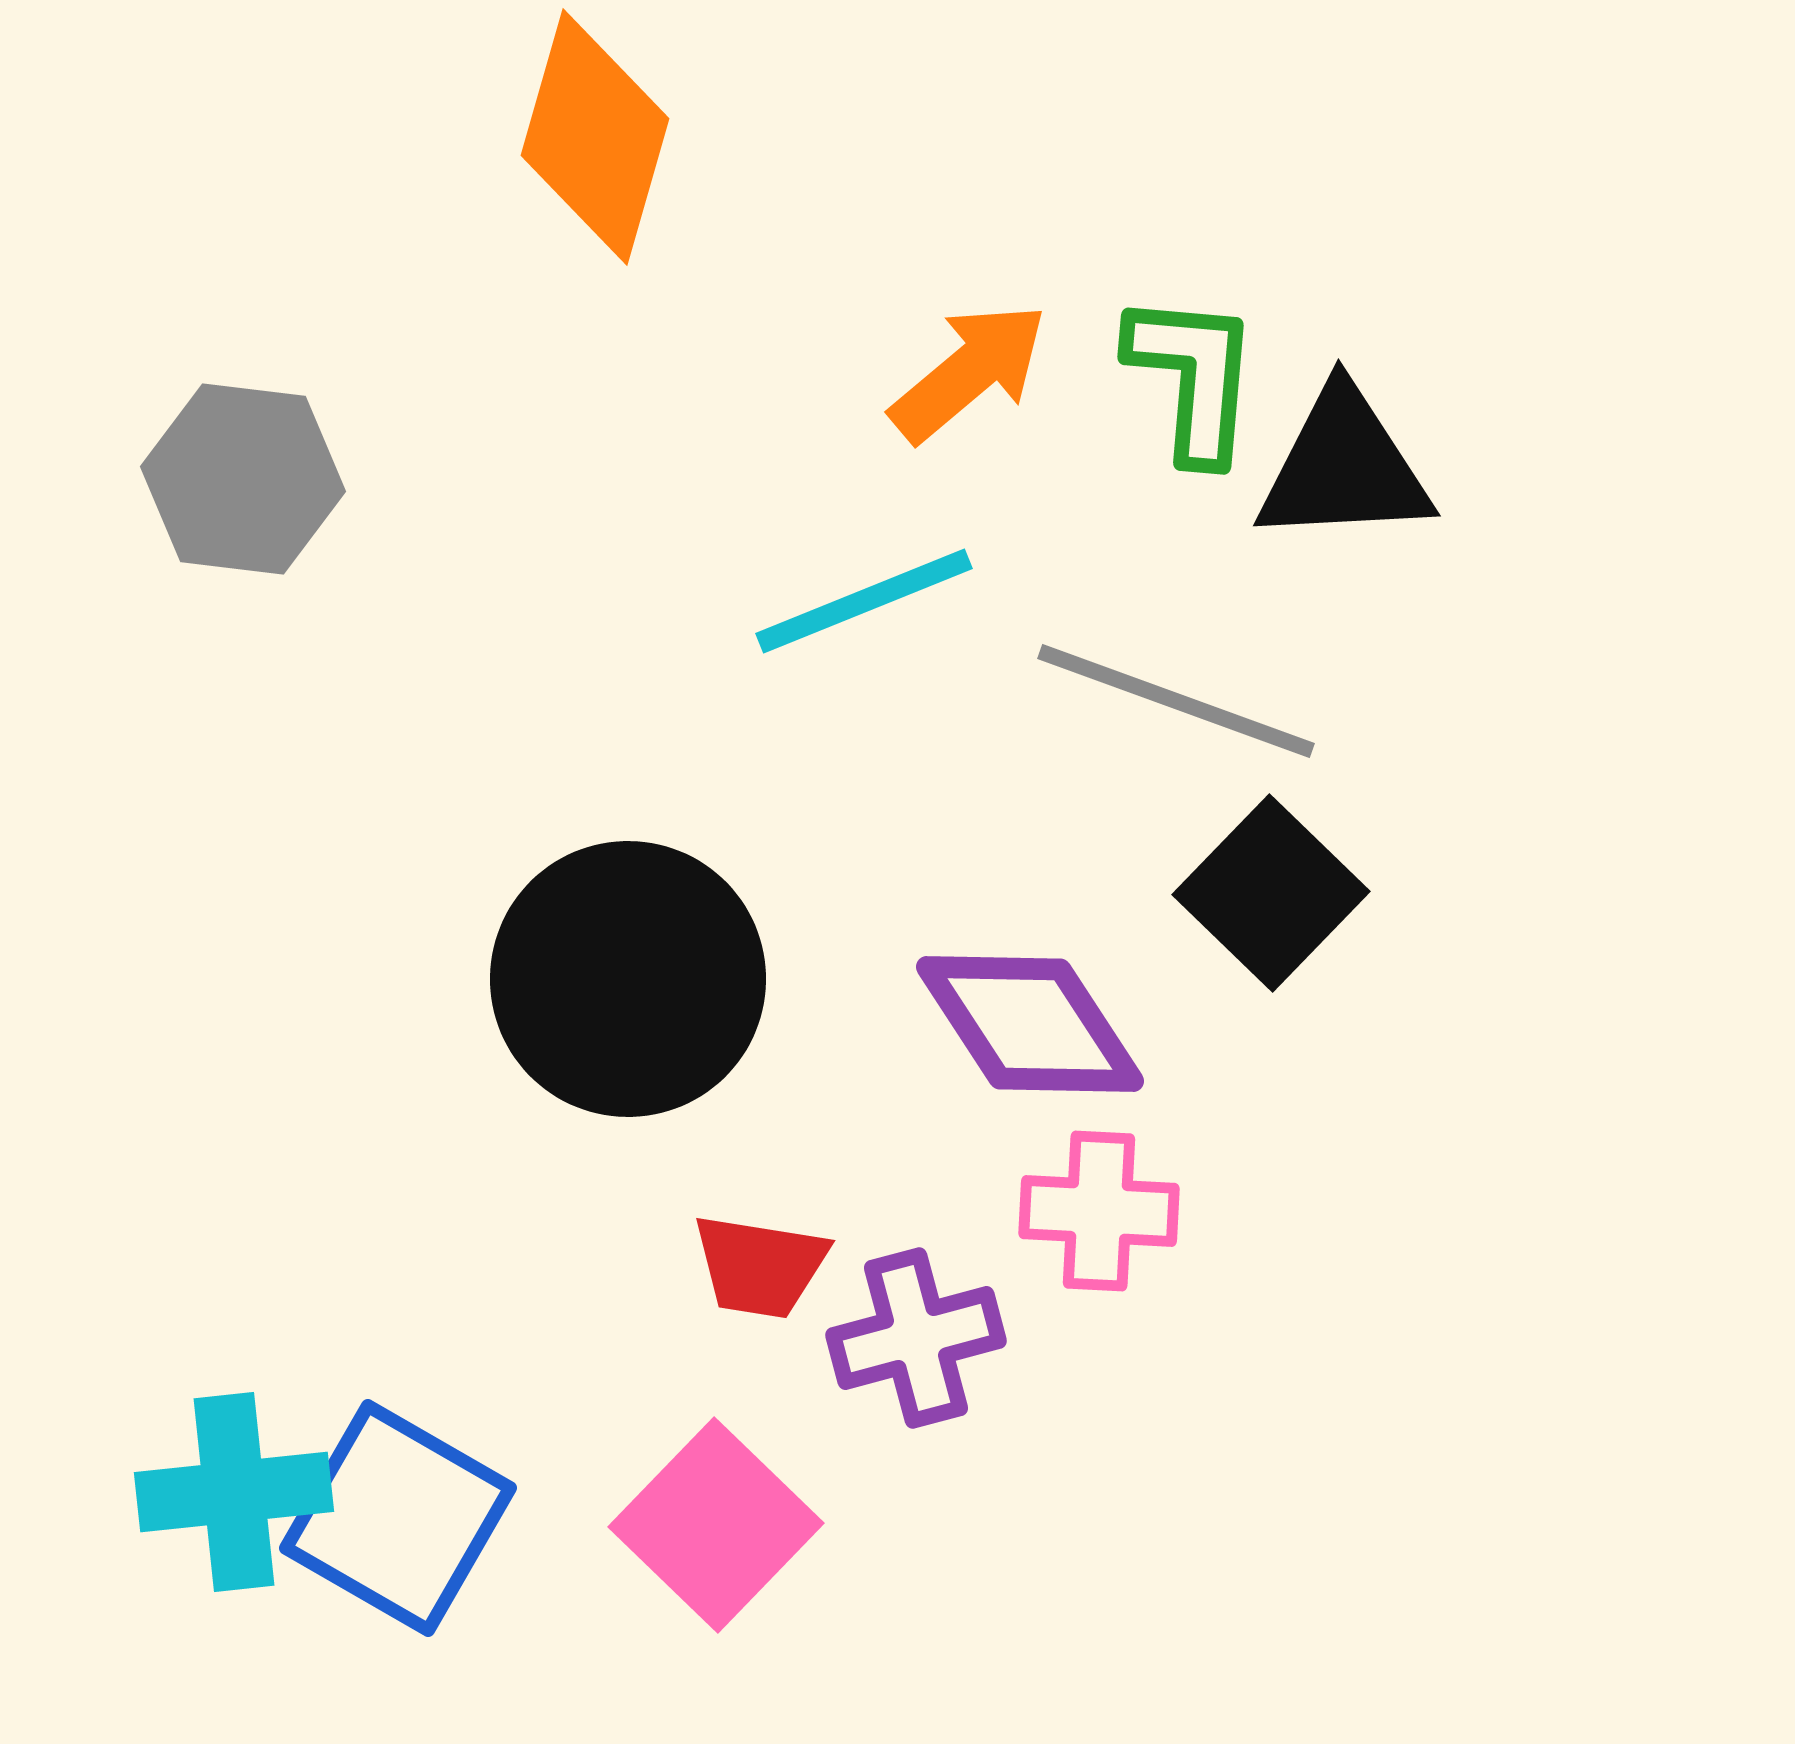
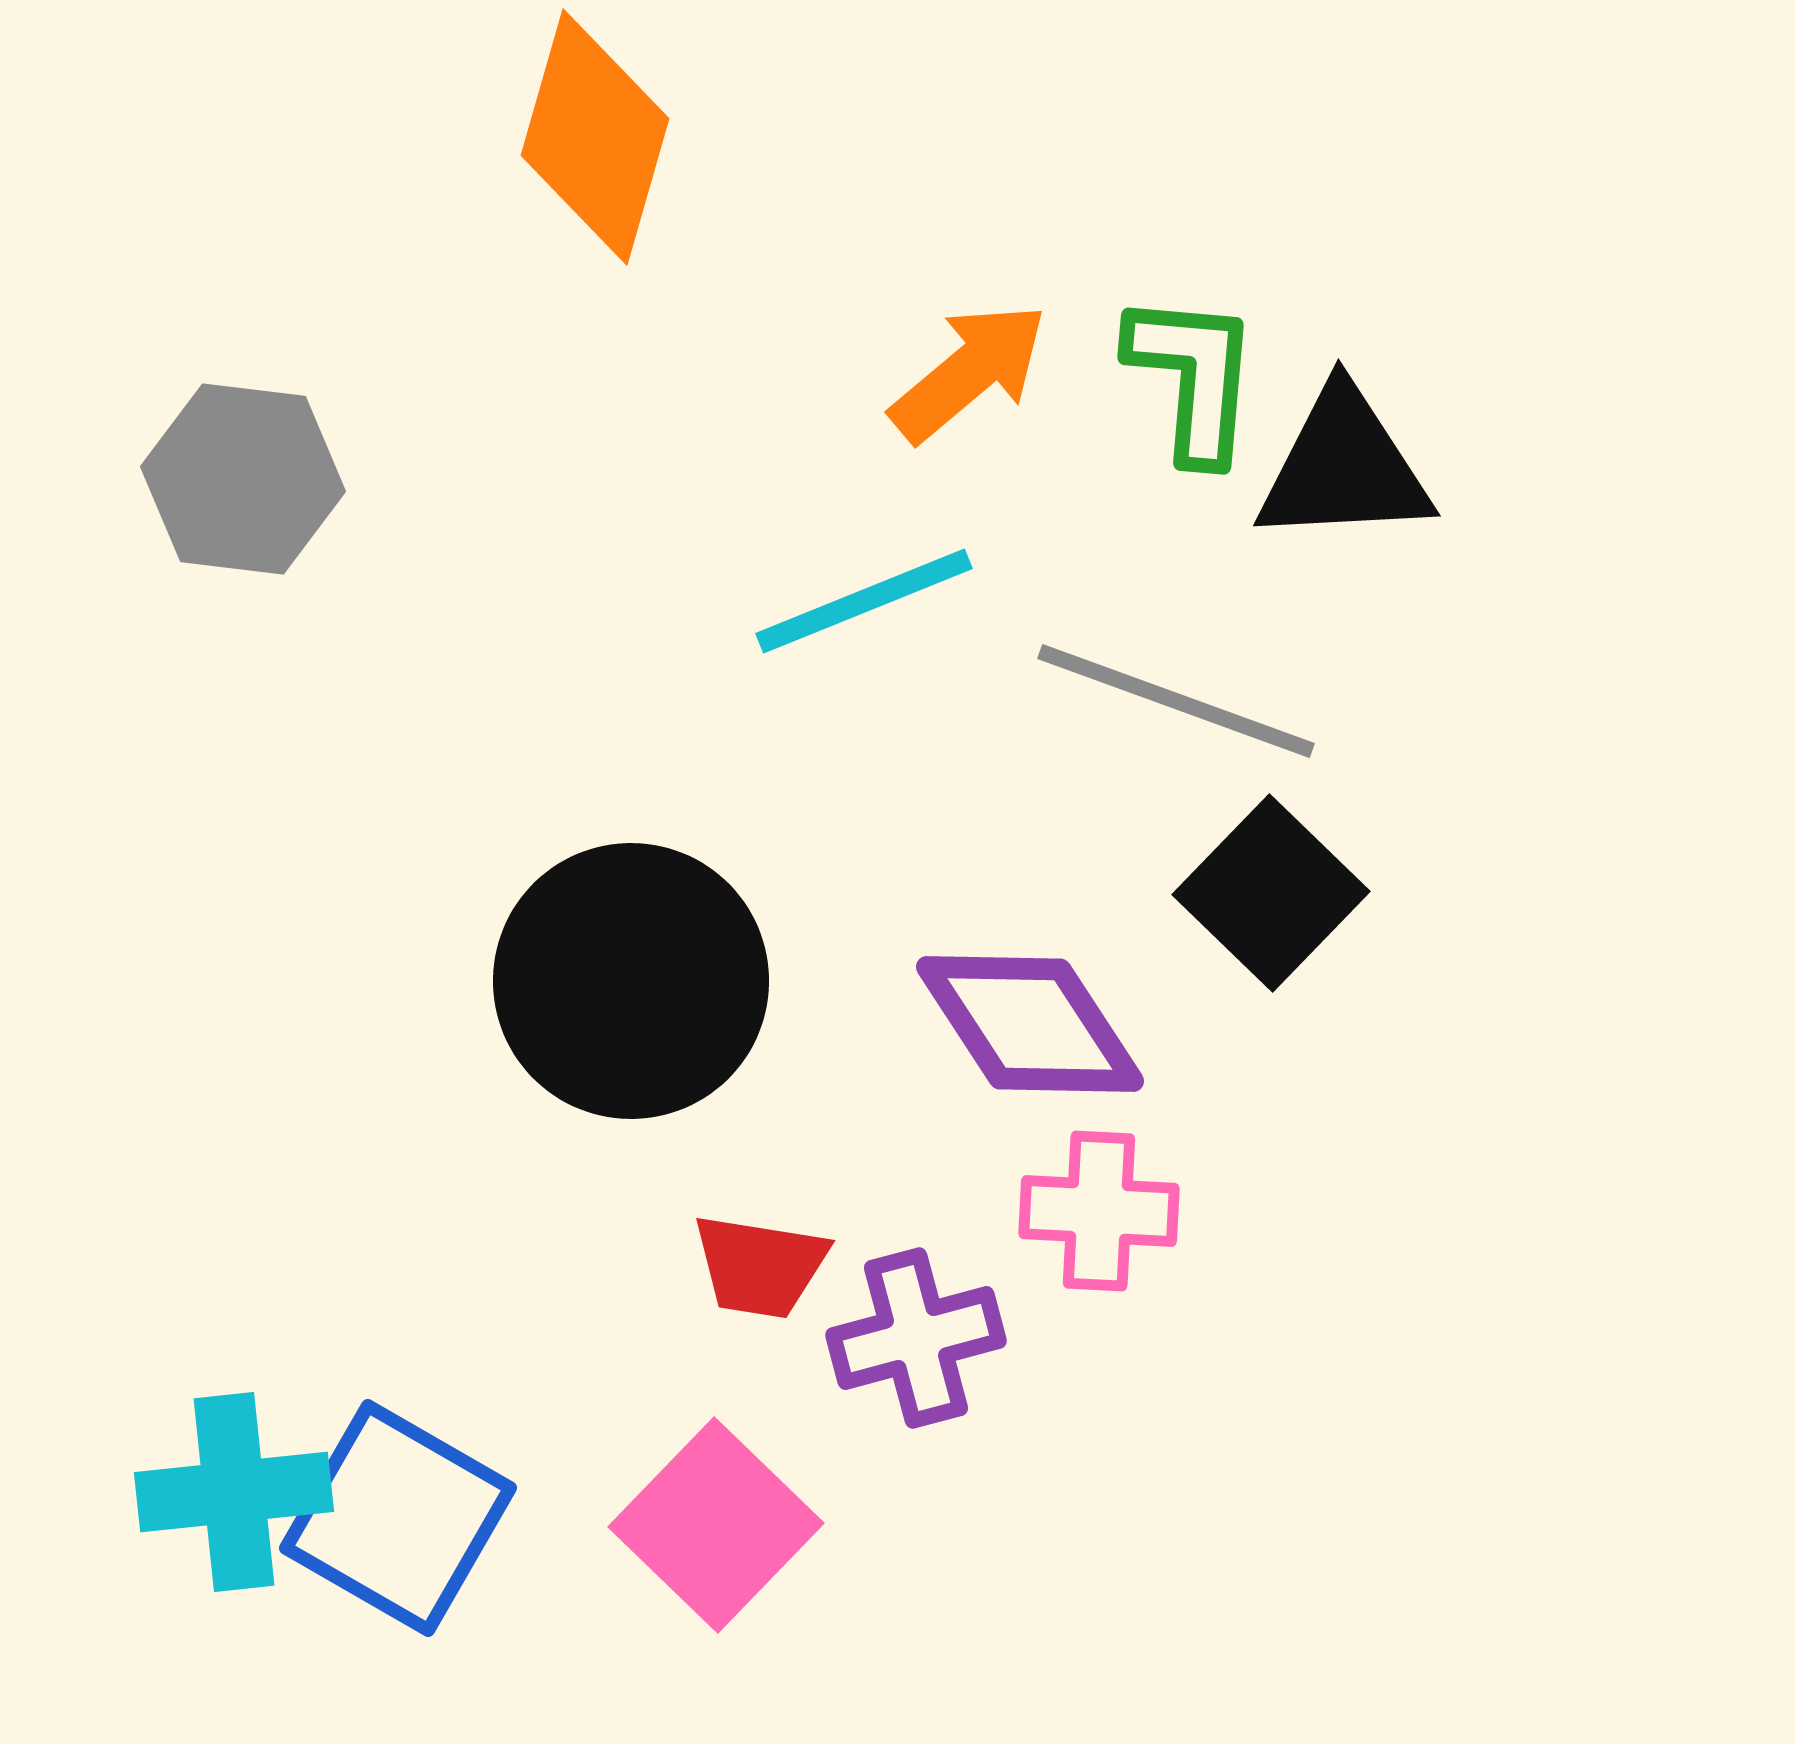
black circle: moved 3 px right, 2 px down
